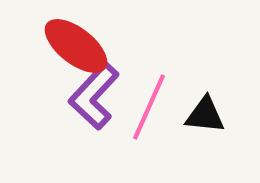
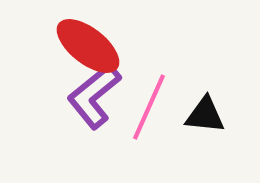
red ellipse: moved 12 px right
purple L-shape: rotated 8 degrees clockwise
